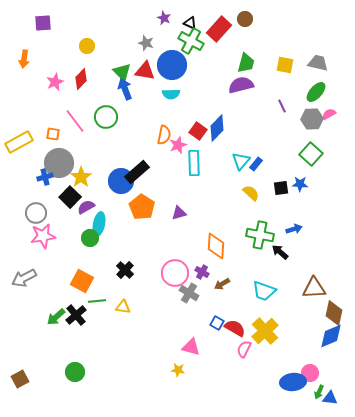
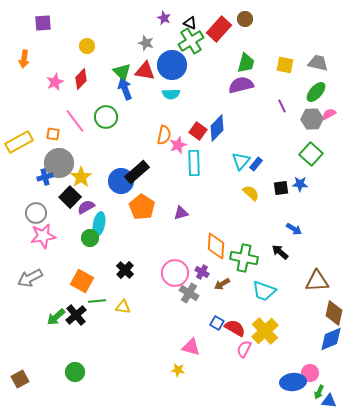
green cross at (191, 41): rotated 30 degrees clockwise
purple triangle at (179, 213): moved 2 px right
blue arrow at (294, 229): rotated 49 degrees clockwise
green cross at (260, 235): moved 16 px left, 23 px down
gray arrow at (24, 278): moved 6 px right
brown triangle at (314, 288): moved 3 px right, 7 px up
blue diamond at (331, 336): moved 3 px down
blue triangle at (330, 398): moved 1 px left, 3 px down
